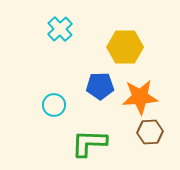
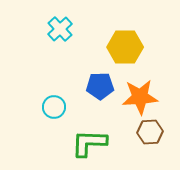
cyan circle: moved 2 px down
